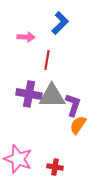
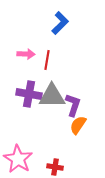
pink arrow: moved 17 px down
pink star: rotated 12 degrees clockwise
